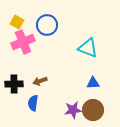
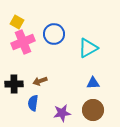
blue circle: moved 7 px right, 9 px down
cyan triangle: rotated 50 degrees counterclockwise
purple star: moved 11 px left, 3 px down
